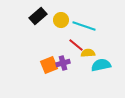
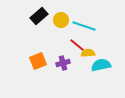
black rectangle: moved 1 px right
red line: moved 1 px right
orange square: moved 11 px left, 4 px up
